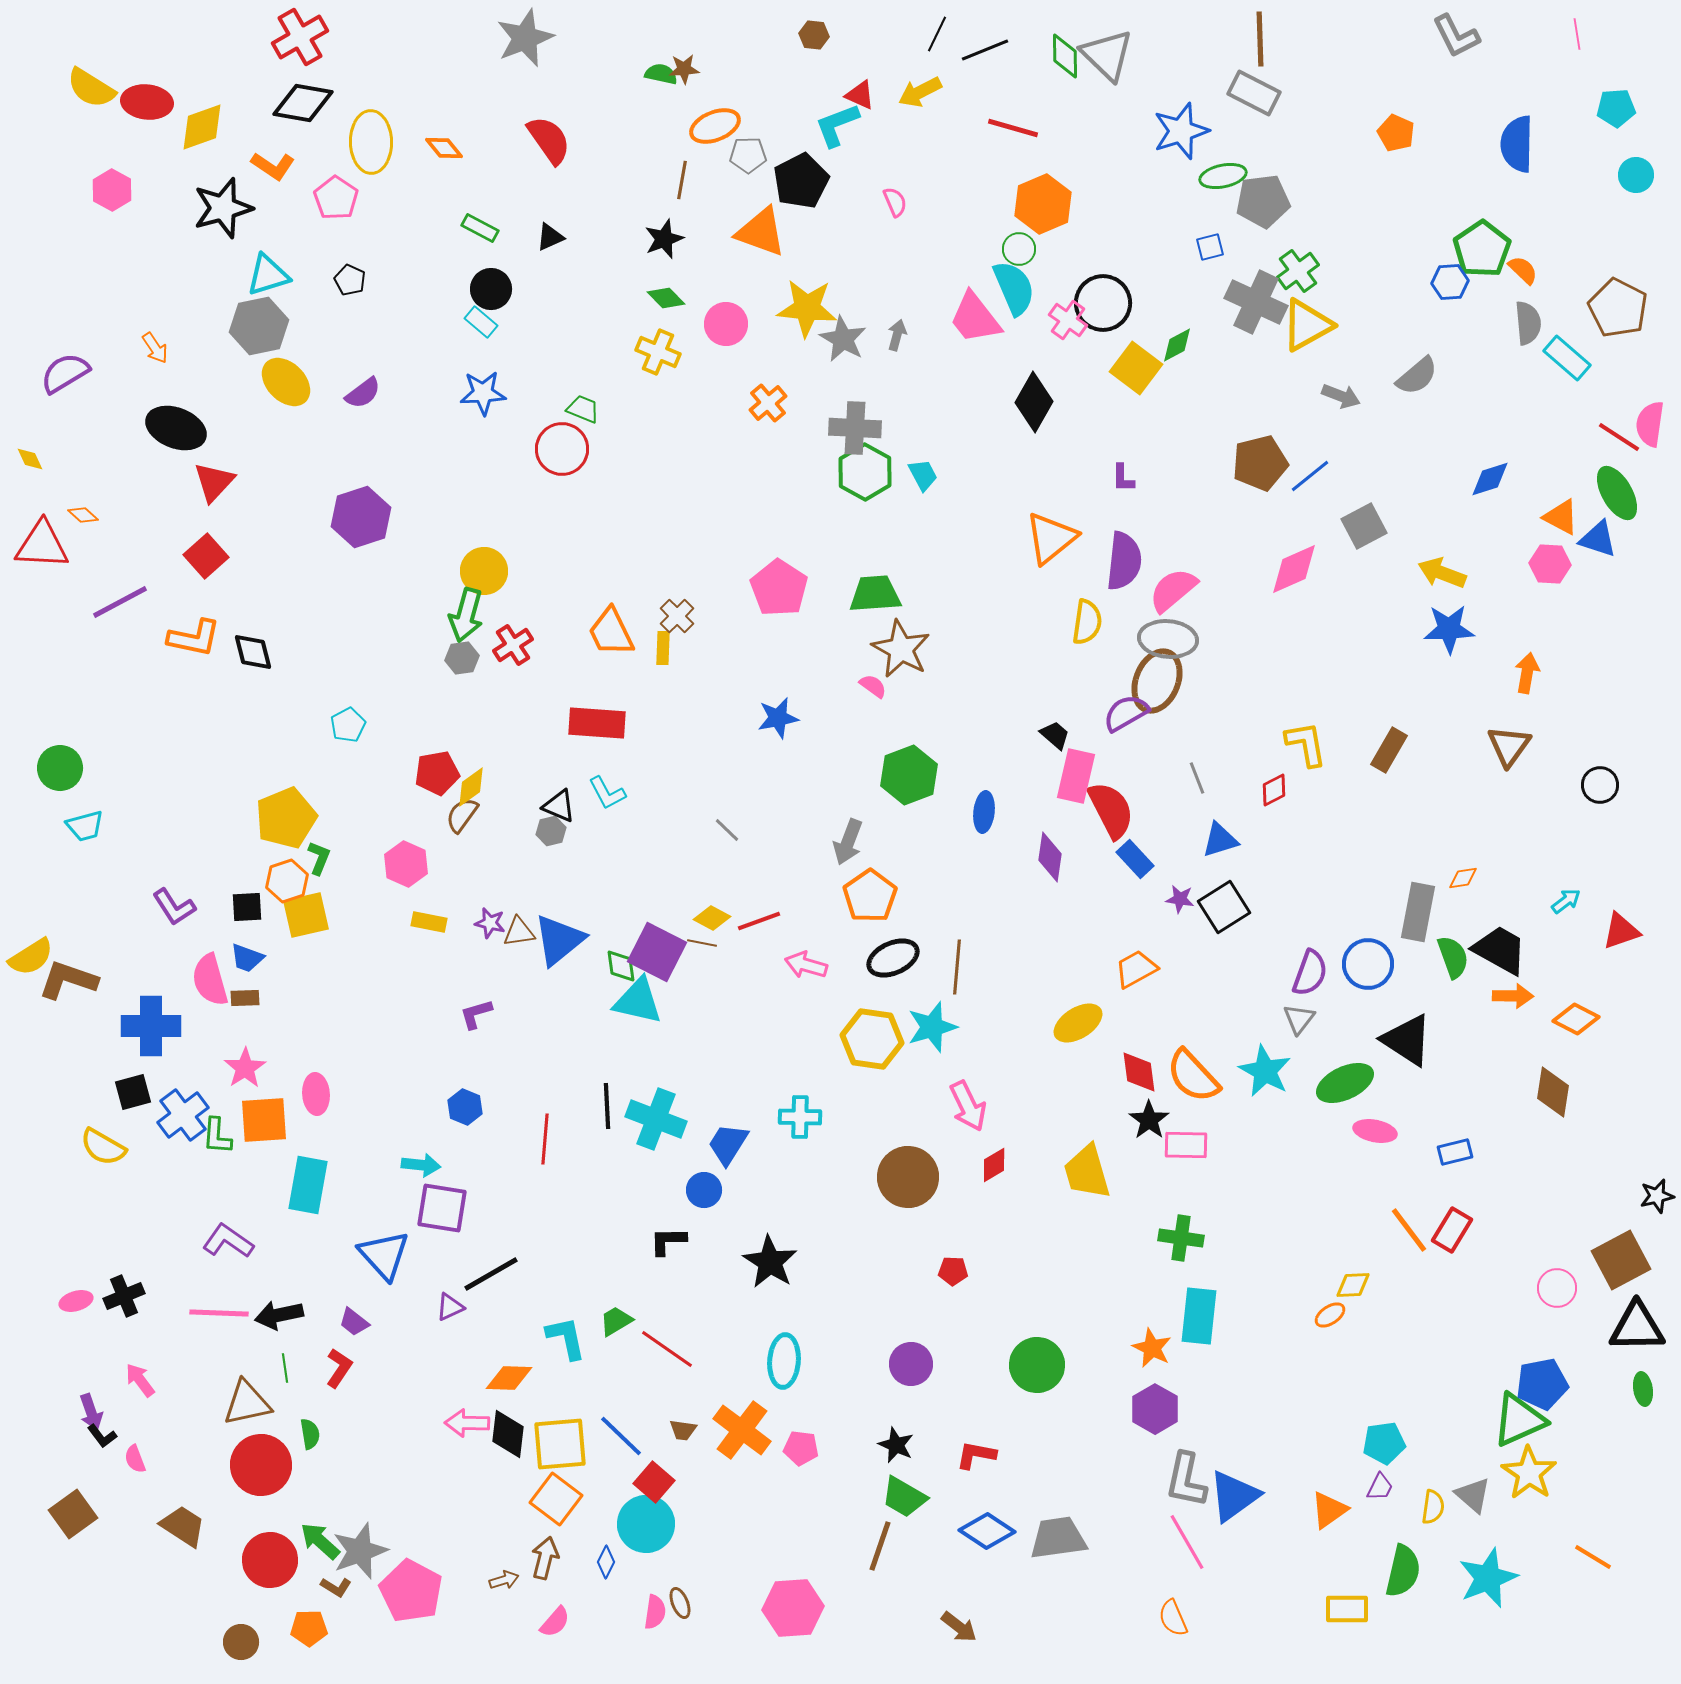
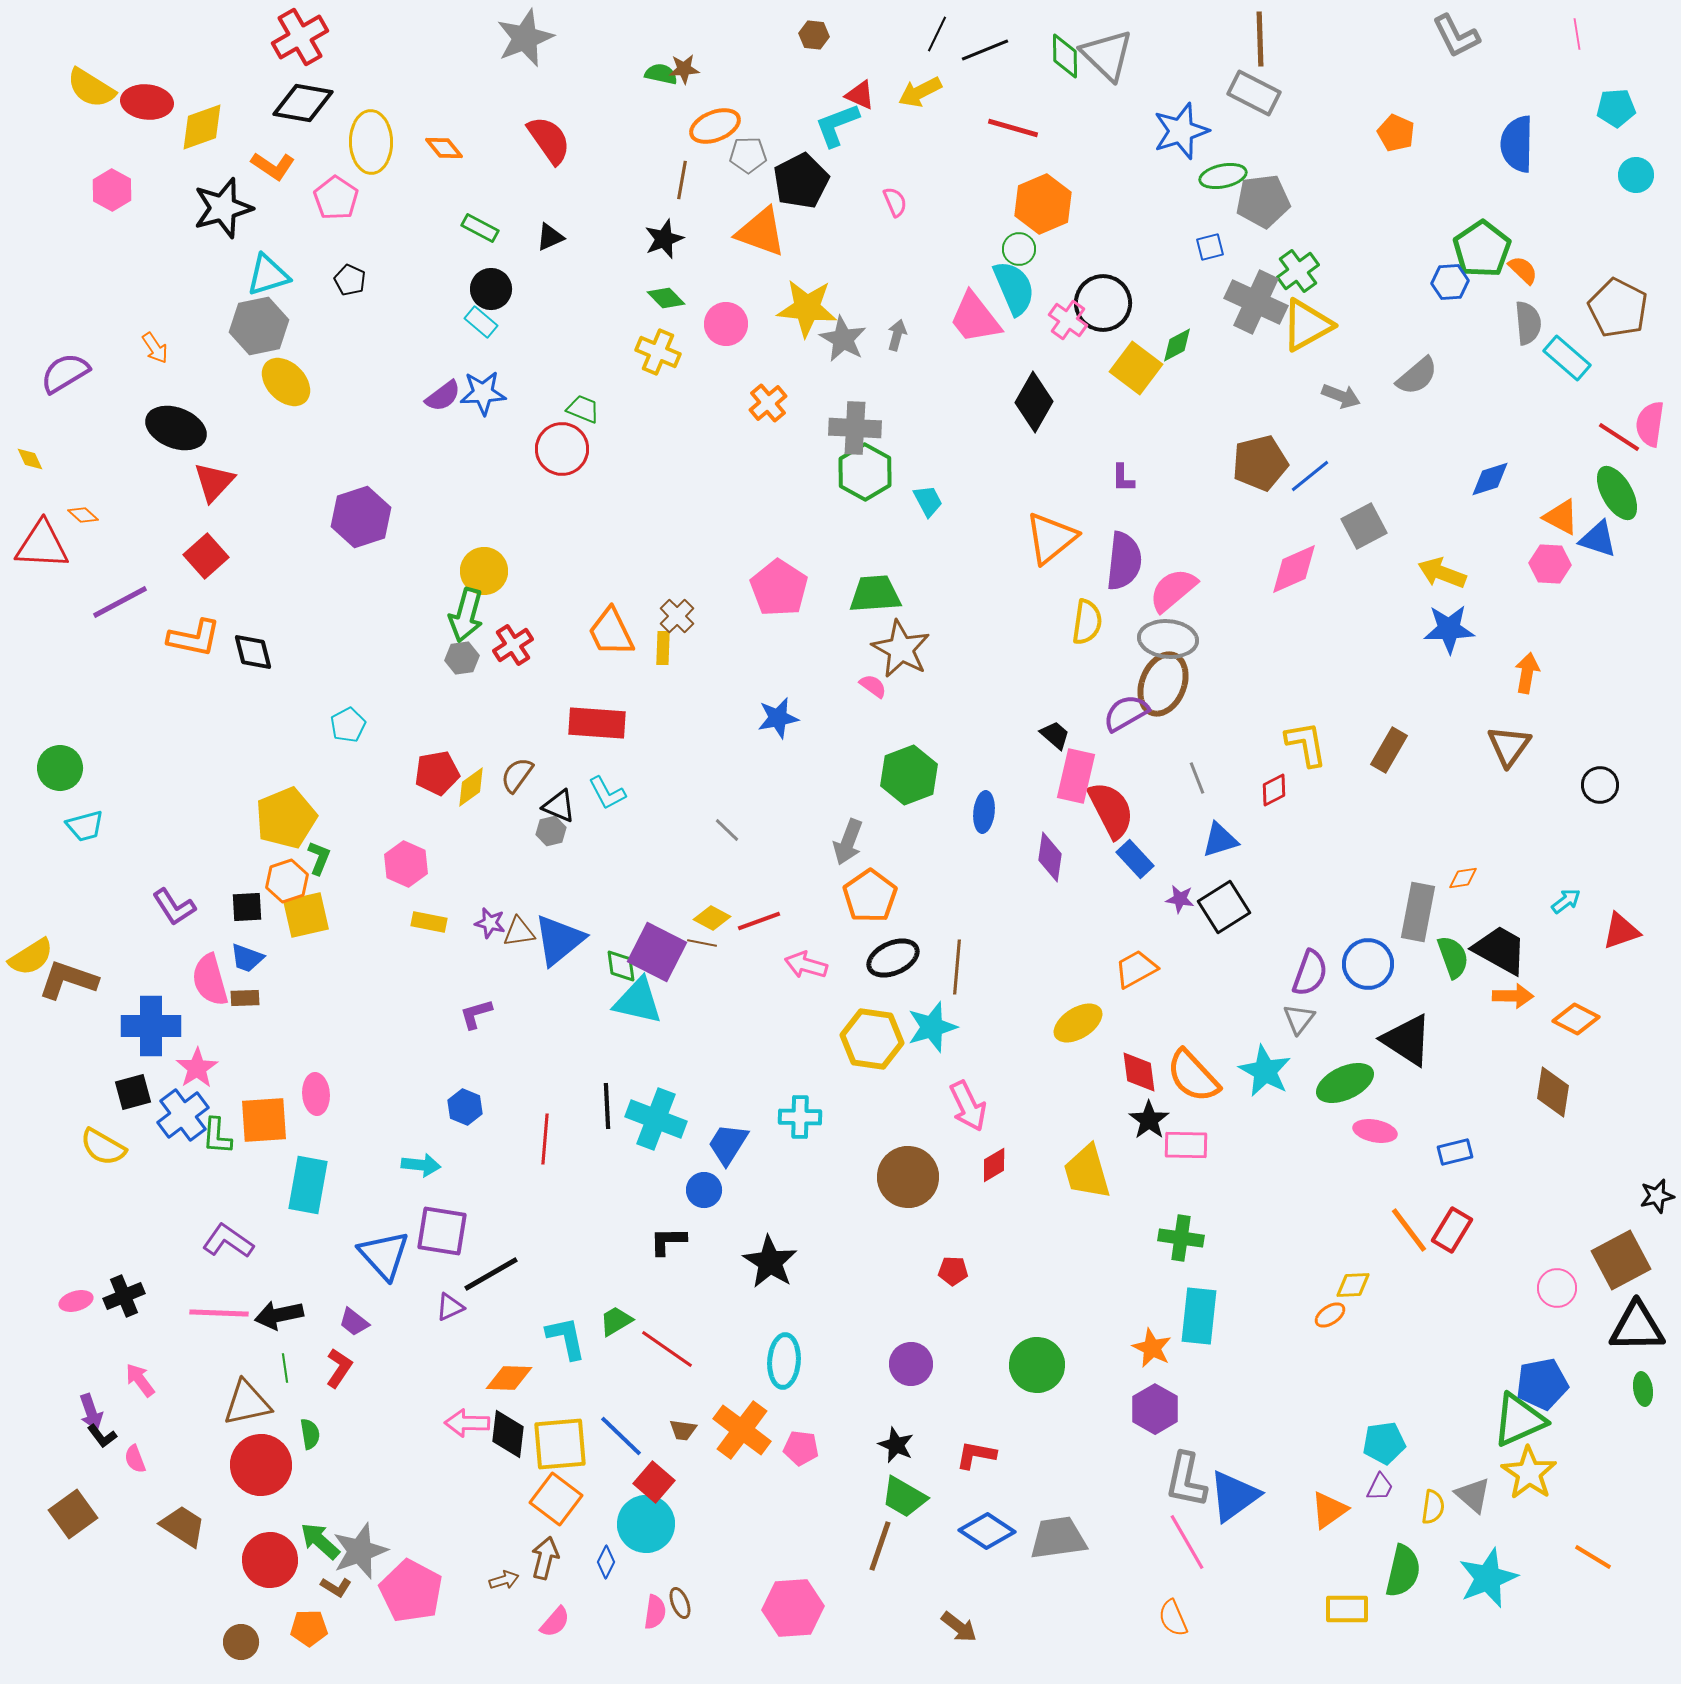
purple semicircle at (363, 393): moved 80 px right, 3 px down
cyan trapezoid at (923, 475): moved 5 px right, 26 px down
brown ellipse at (1157, 681): moved 6 px right, 3 px down
brown semicircle at (462, 815): moved 55 px right, 40 px up
pink star at (245, 1068): moved 48 px left
purple square at (442, 1208): moved 23 px down
